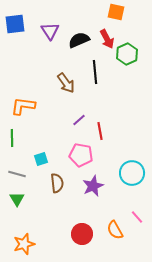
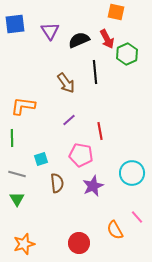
purple line: moved 10 px left
red circle: moved 3 px left, 9 px down
